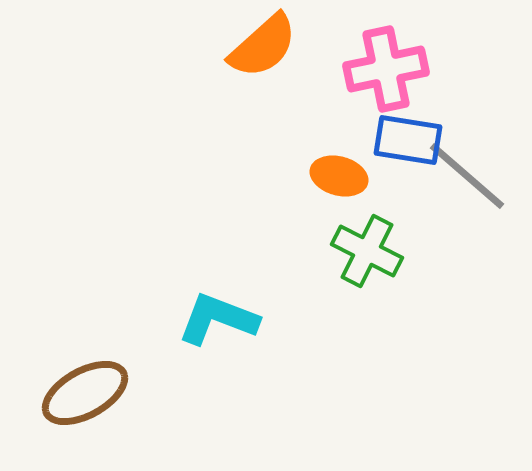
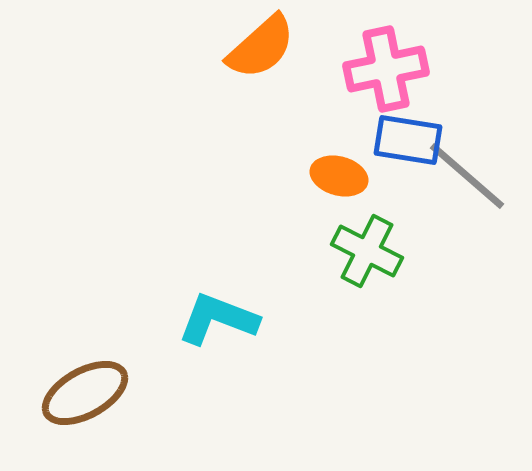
orange semicircle: moved 2 px left, 1 px down
